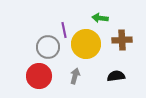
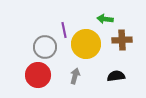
green arrow: moved 5 px right, 1 px down
gray circle: moved 3 px left
red circle: moved 1 px left, 1 px up
